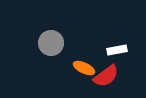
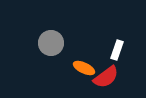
white rectangle: rotated 60 degrees counterclockwise
red semicircle: moved 1 px down
